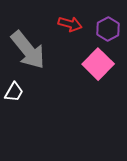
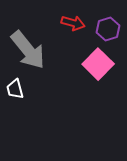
red arrow: moved 3 px right, 1 px up
purple hexagon: rotated 10 degrees clockwise
white trapezoid: moved 1 px right, 3 px up; rotated 135 degrees clockwise
